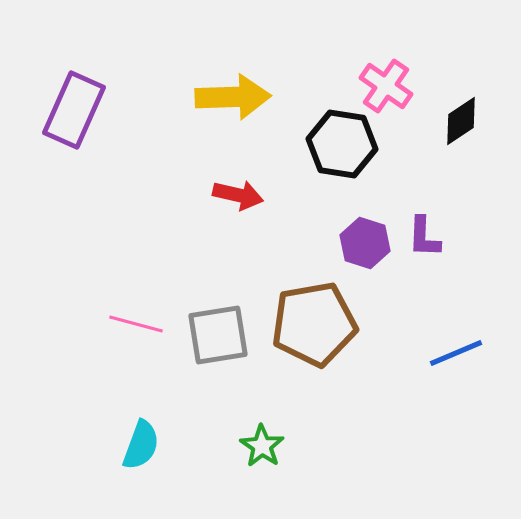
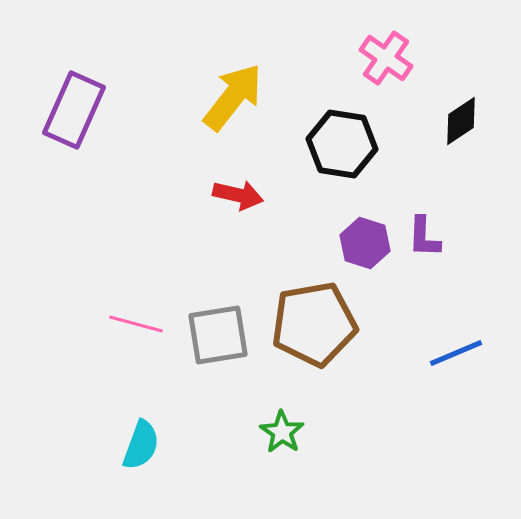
pink cross: moved 28 px up
yellow arrow: rotated 50 degrees counterclockwise
green star: moved 20 px right, 14 px up
